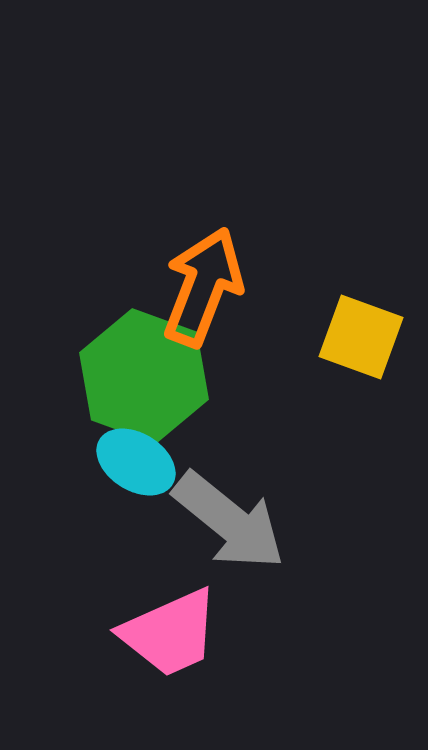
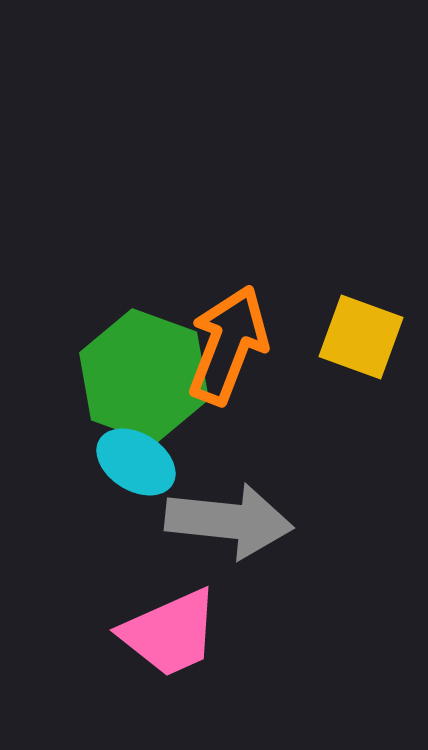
orange arrow: moved 25 px right, 58 px down
gray arrow: rotated 33 degrees counterclockwise
